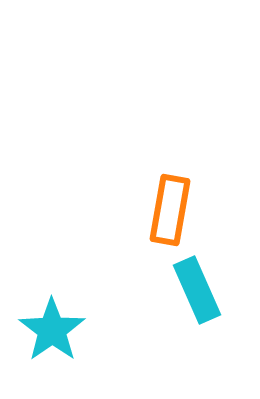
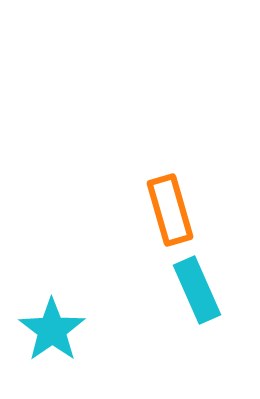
orange rectangle: rotated 26 degrees counterclockwise
